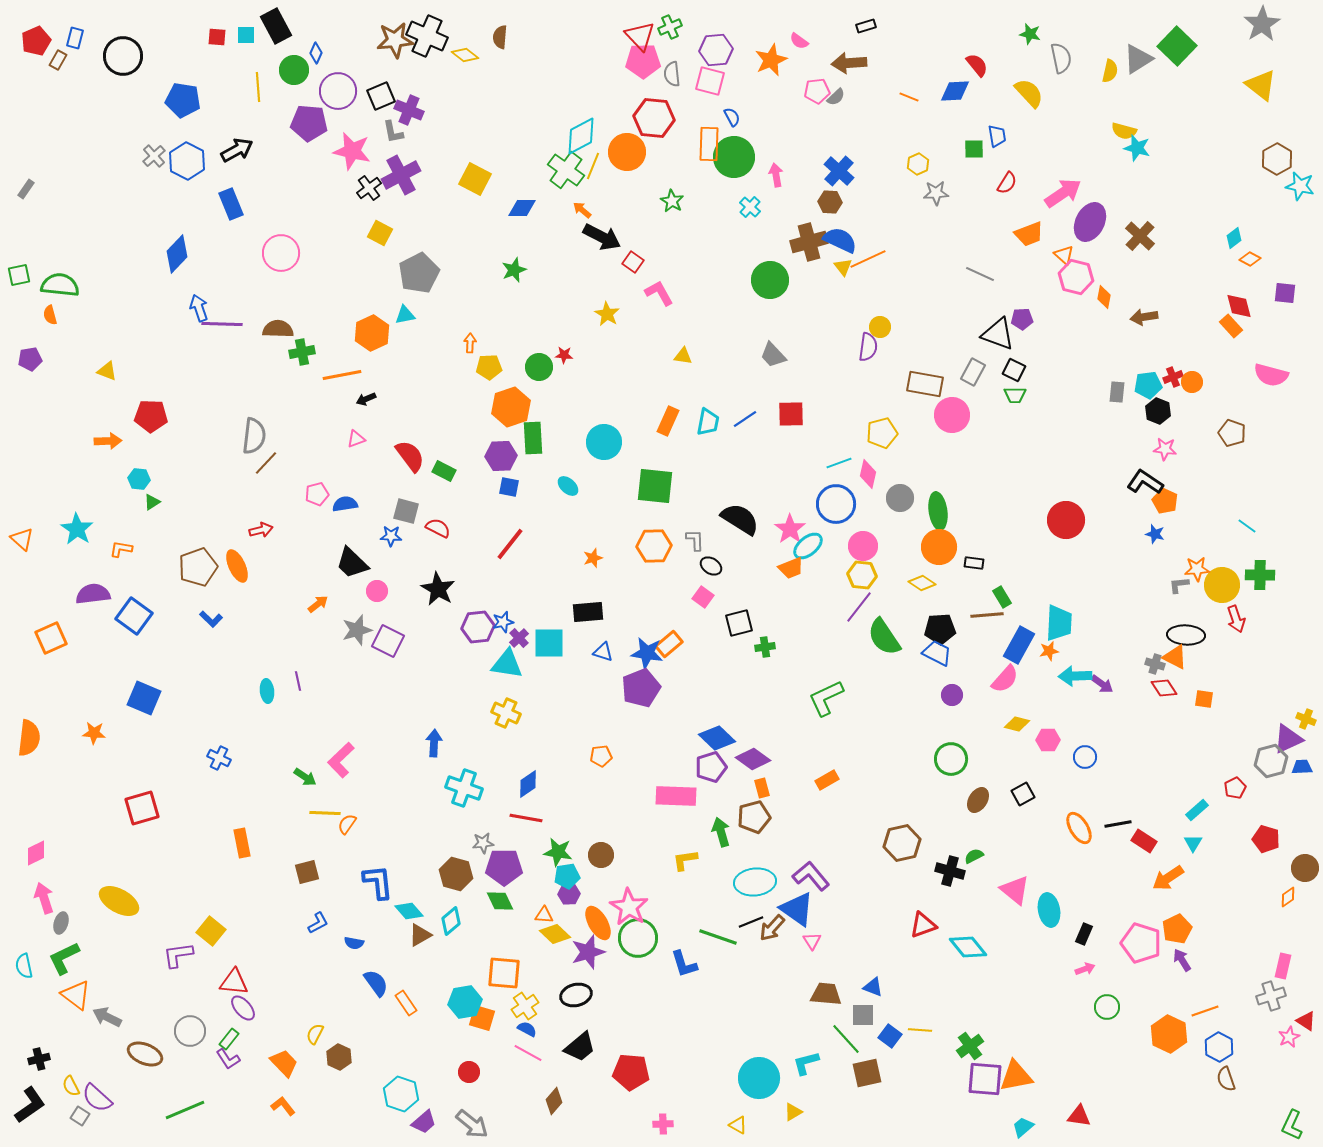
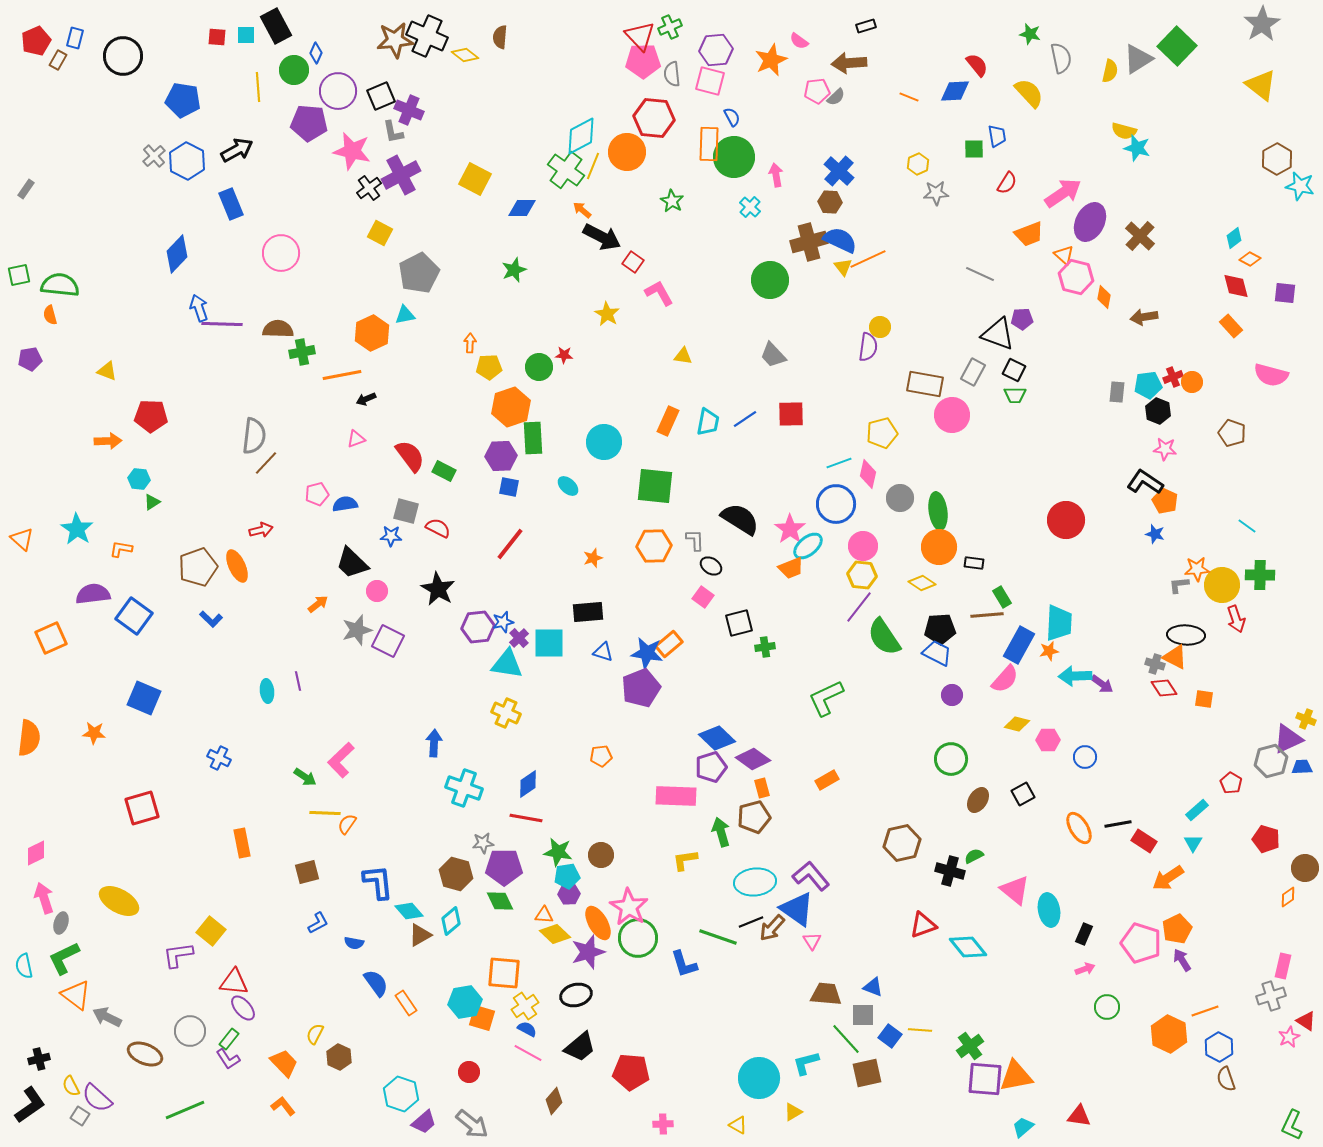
red diamond at (1239, 306): moved 3 px left, 20 px up
red pentagon at (1235, 788): moved 4 px left, 5 px up; rotated 15 degrees counterclockwise
